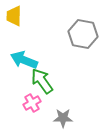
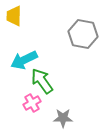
cyan arrow: rotated 48 degrees counterclockwise
